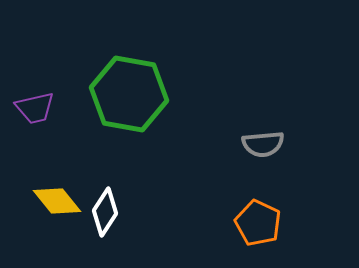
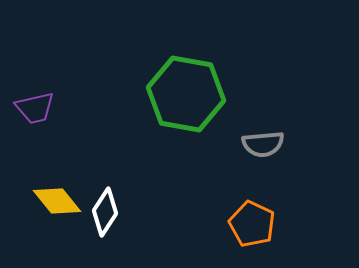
green hexagon: moved 57 px right
orange pentagon: moved 6 px left, 1 px down
